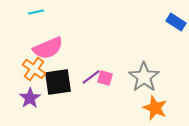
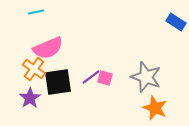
gray star: moved 2 px right; rotated 16 degrees counterclockwise
